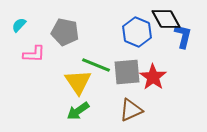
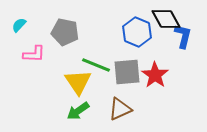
red star: moved 2 px right, 2 px up
brown triangle: moved 11 px left, 1 px up
